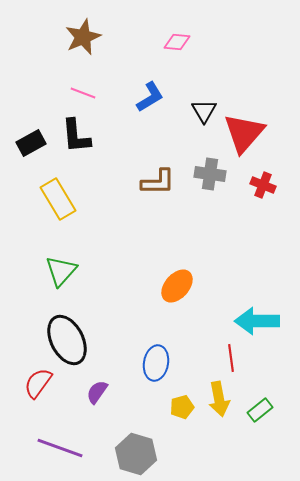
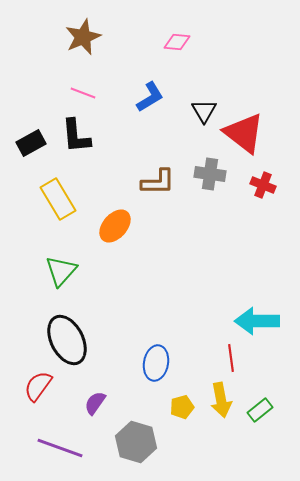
red triangle: rotated 33 degrees counterclockwise
orange ellipse: moved 62 px left, 60 px up
red semicircle: moved 3 px down
purple semicircle: moved 2 px left, 11 px down
yellow arrow: moved 2 px right, 1 px down
gray hexagon: moved 12 px up
